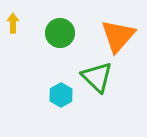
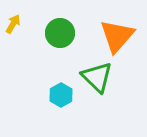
yellow arrow: moved 1 px down; rotated 30 degrees clockwise
orange triangle: moved 1 px left
